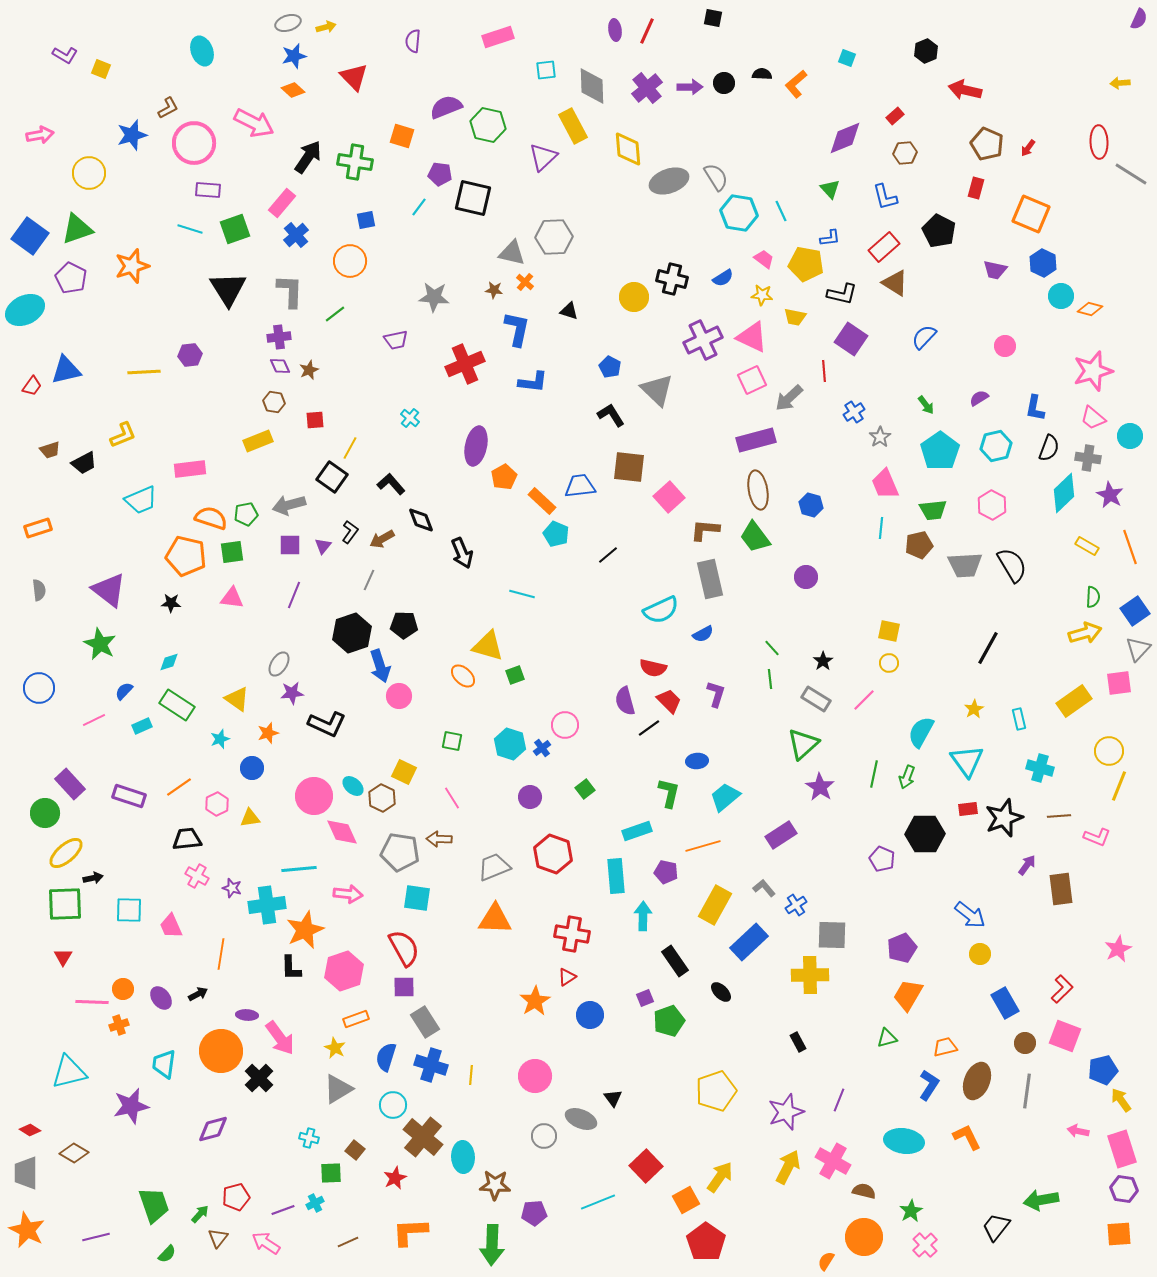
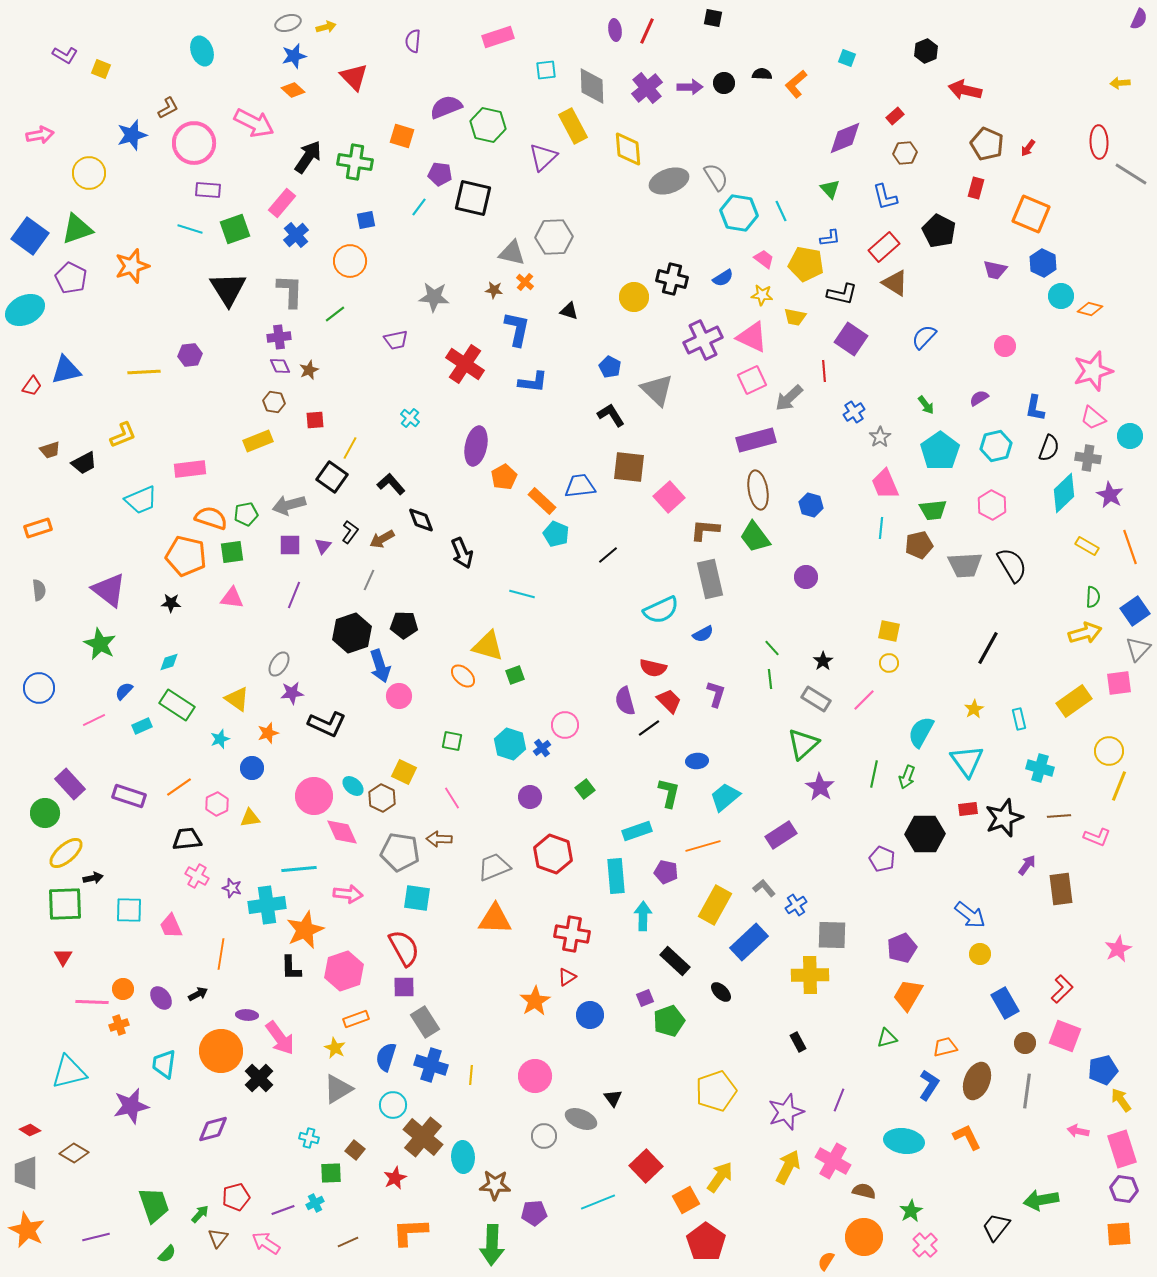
red cross at (465, 364): rotated 33 degrees counterclockwise
black rectangle at (675, 961): rotated 12 degrees counterclockwise
